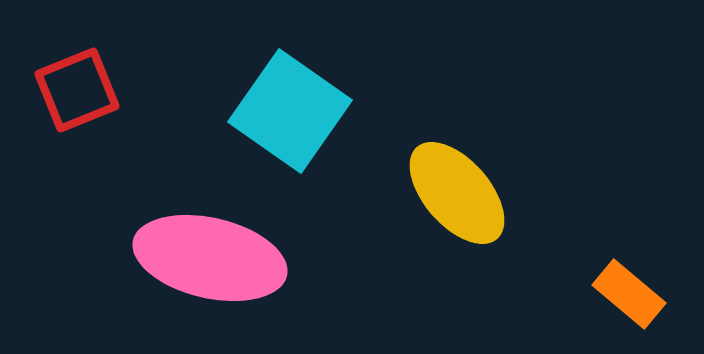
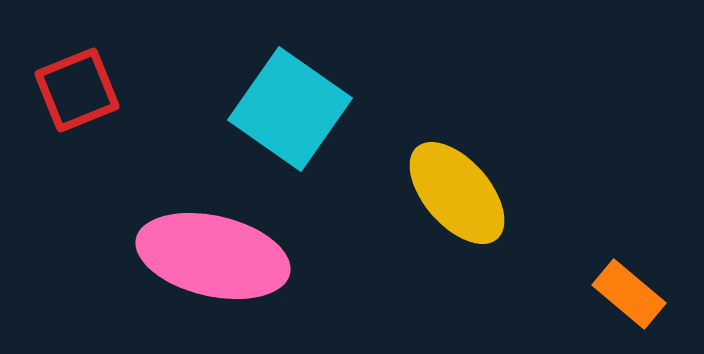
cyan square: moved 2 px up
pink ellipse: moved 3 px right, 2 px up
